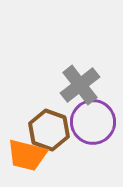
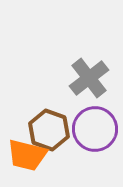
gray cross: moved 9 px right, 7 px up
purple circle: moved 2 px right, 7 px down
